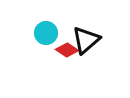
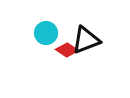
black triangle: rotated 20 degrees clockwise
